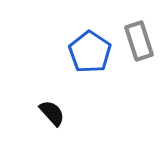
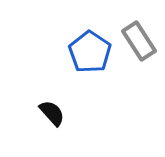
gray rectangle: rotated 15 degrees counterclockwise
